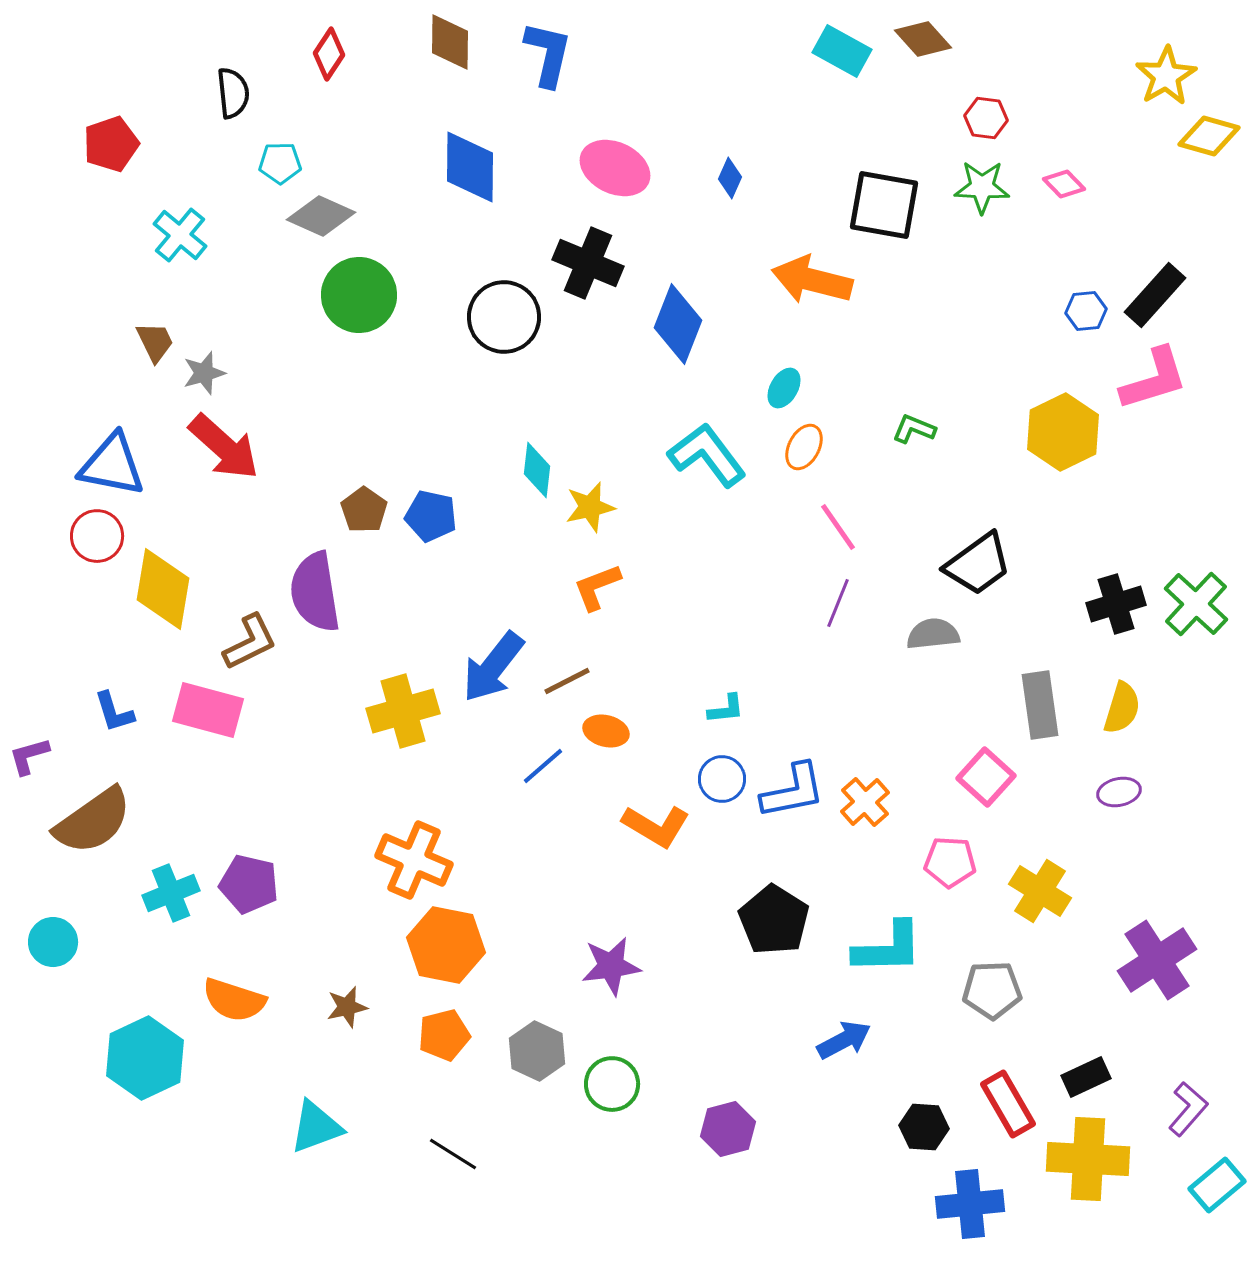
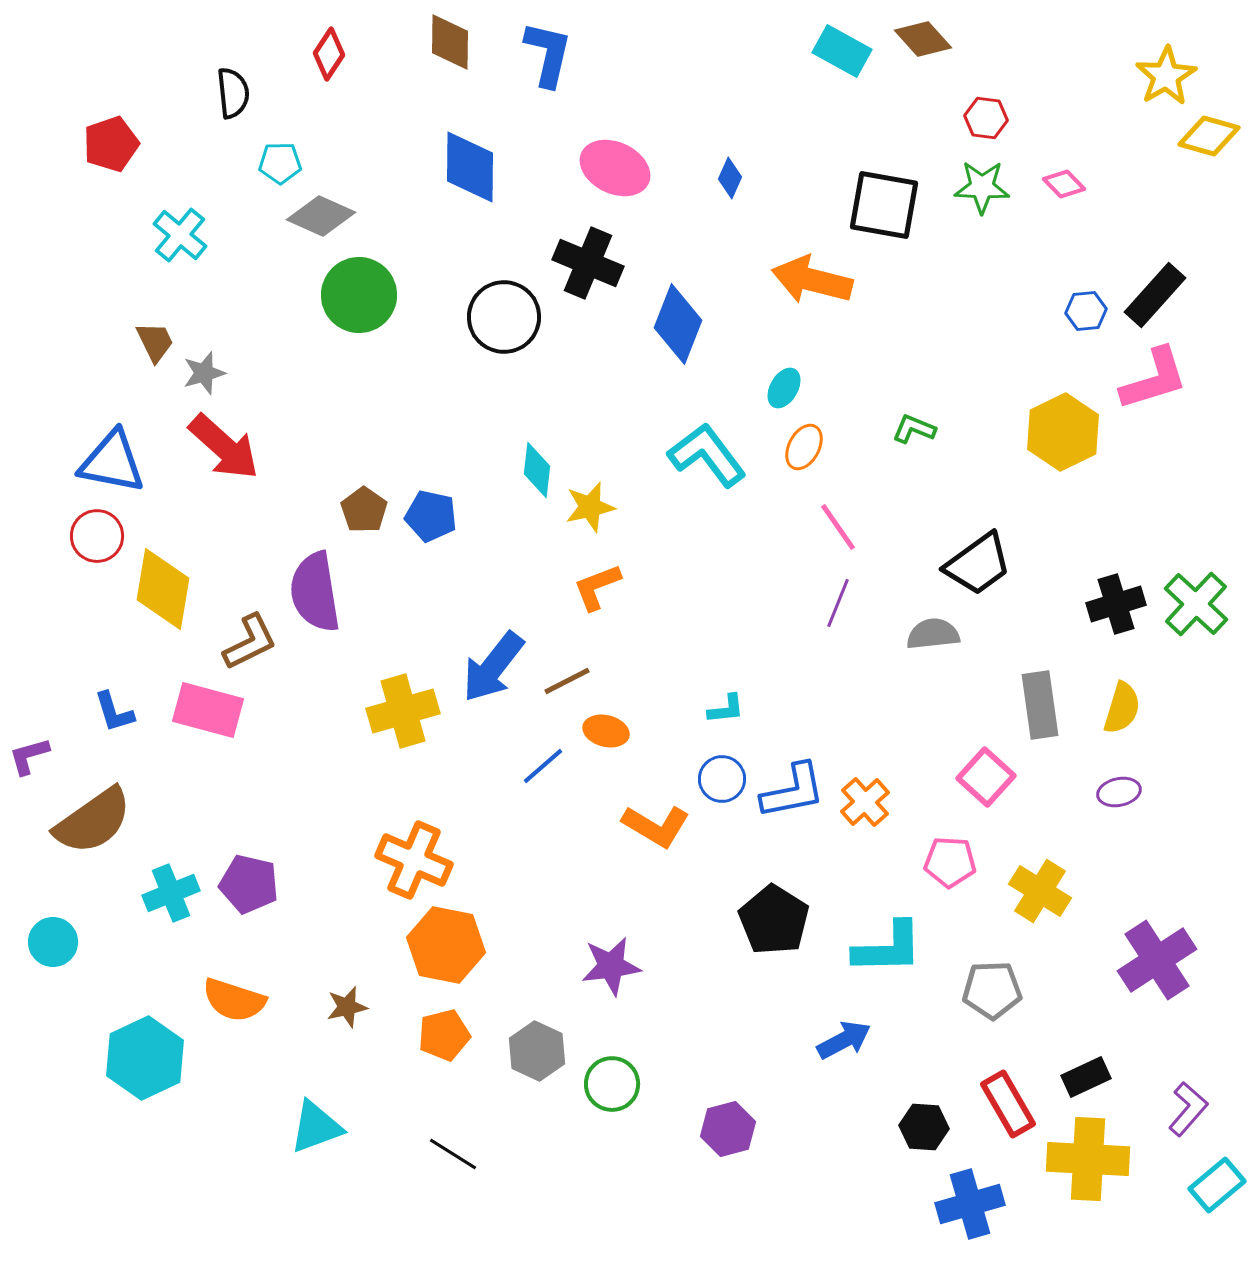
blue triangle at (112, 465): moved 3 px up
blue cross at (970, 1204): rotated 10 degrees counterclockwise
